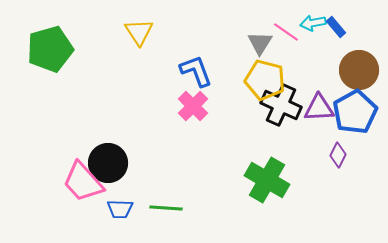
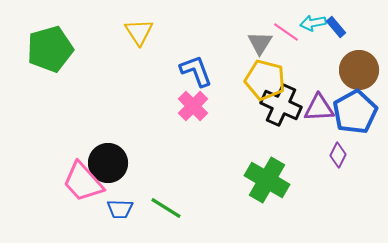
green line: rotated 28 degrees clockwise
